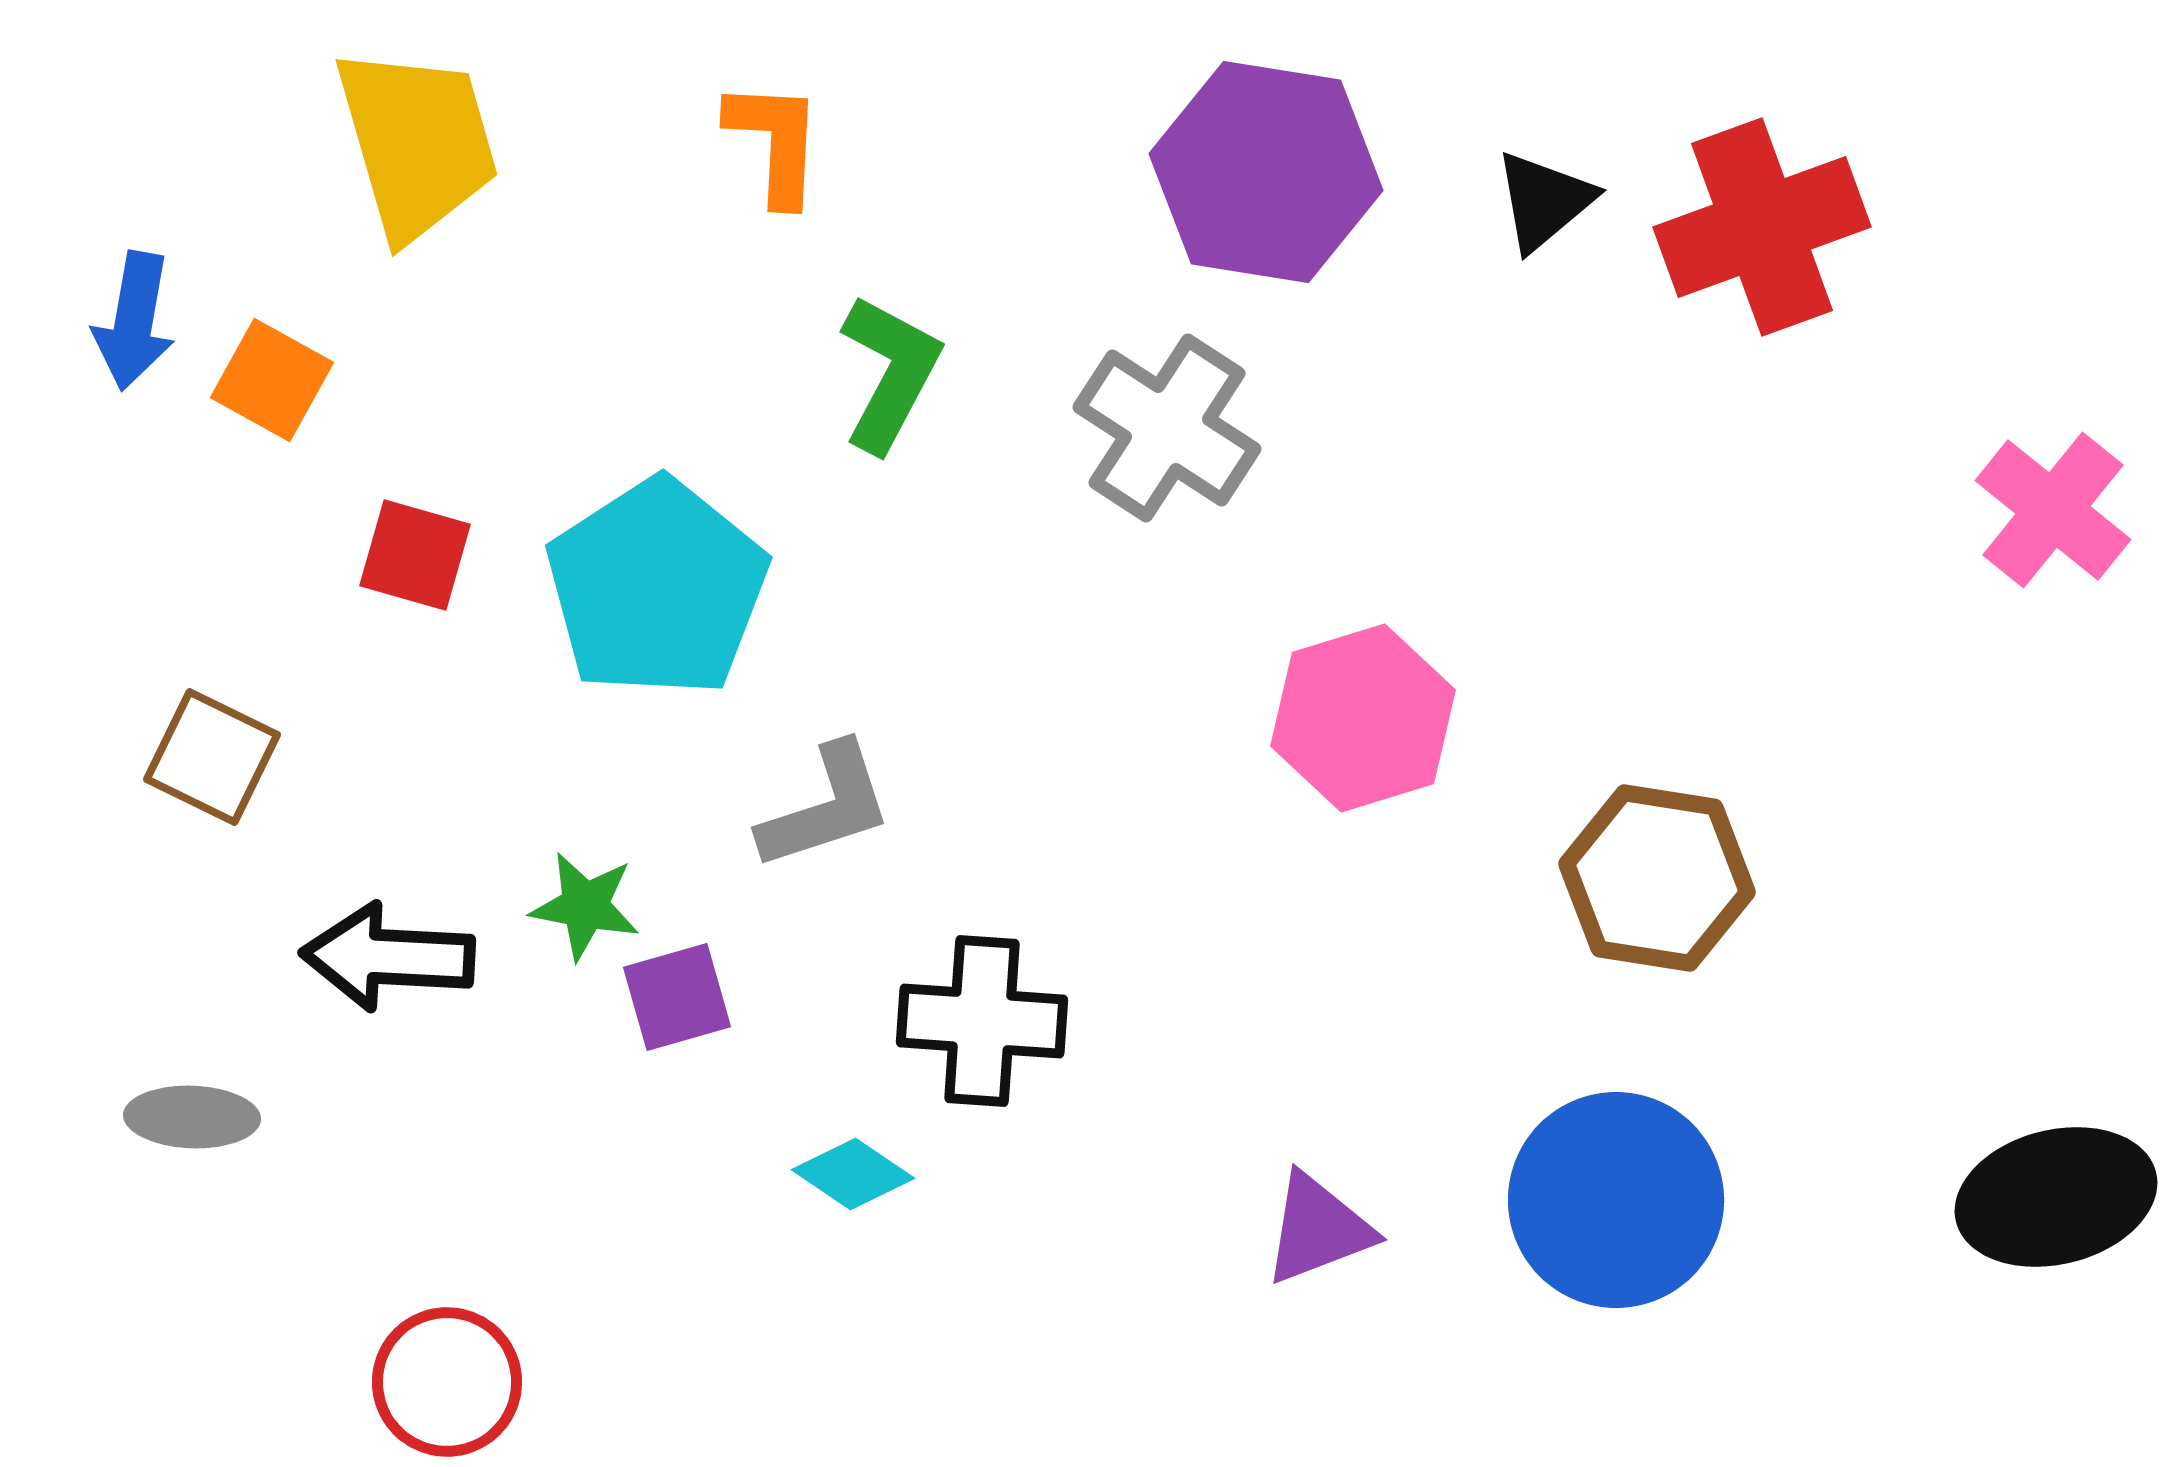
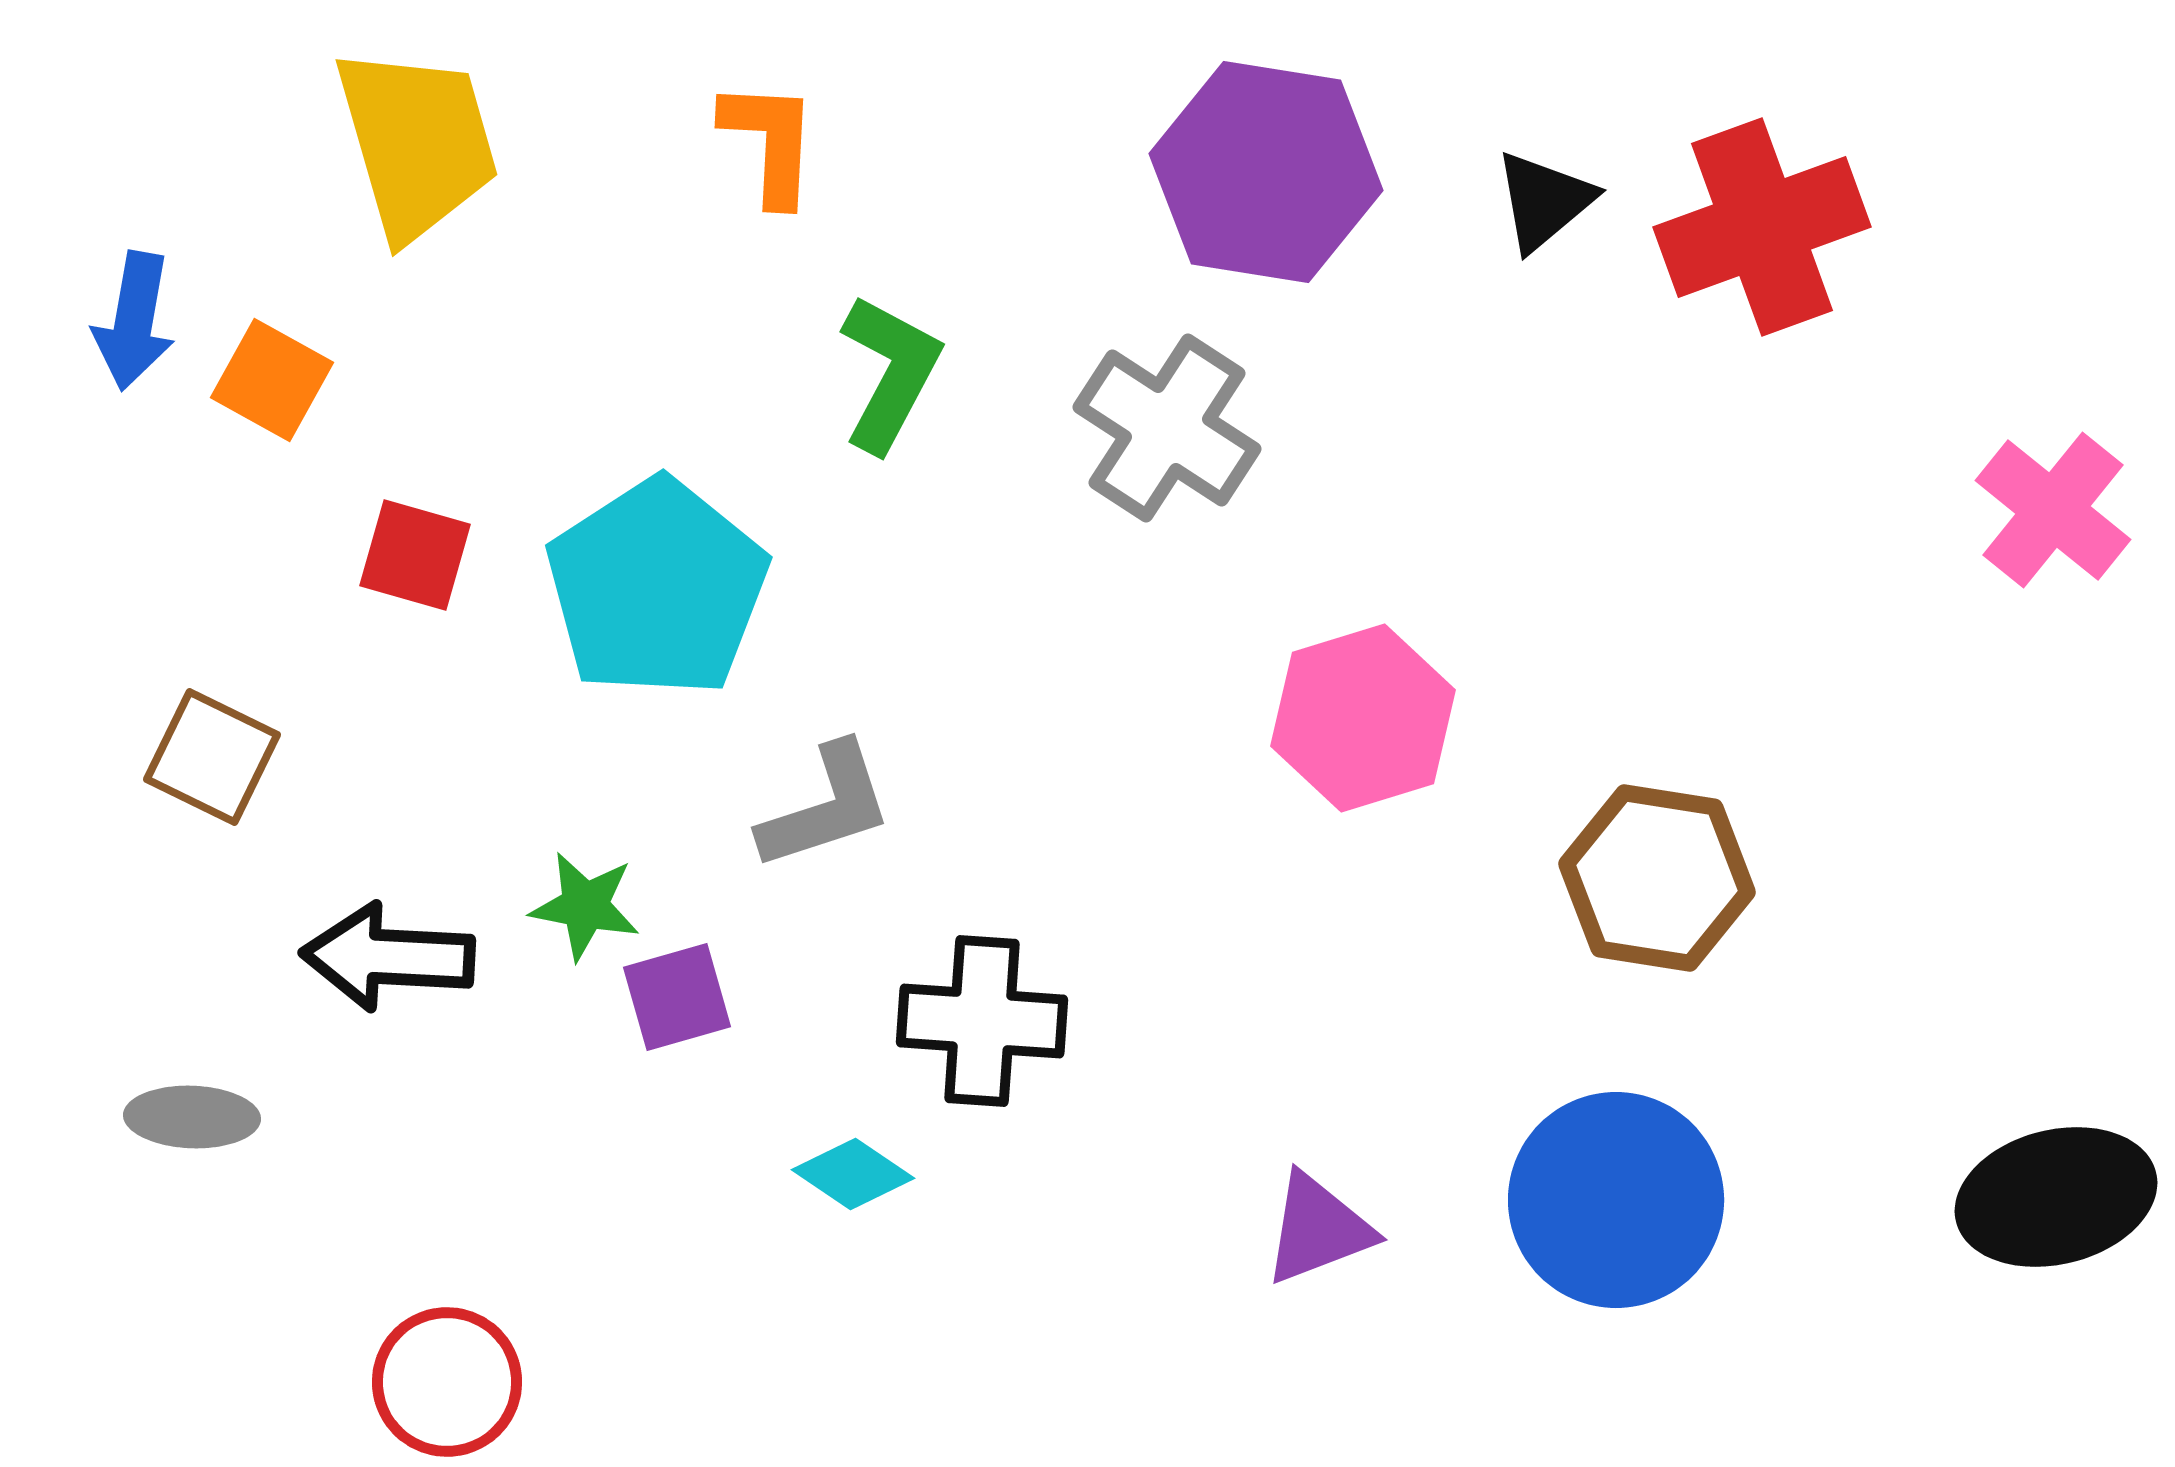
orange L-shape: moved 5 px left
